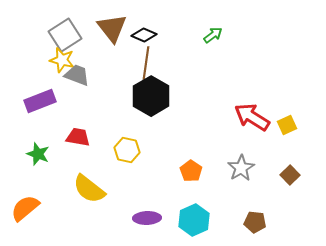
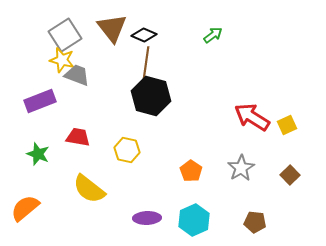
black hexagon: rotated 15 degrees counterclockwise
